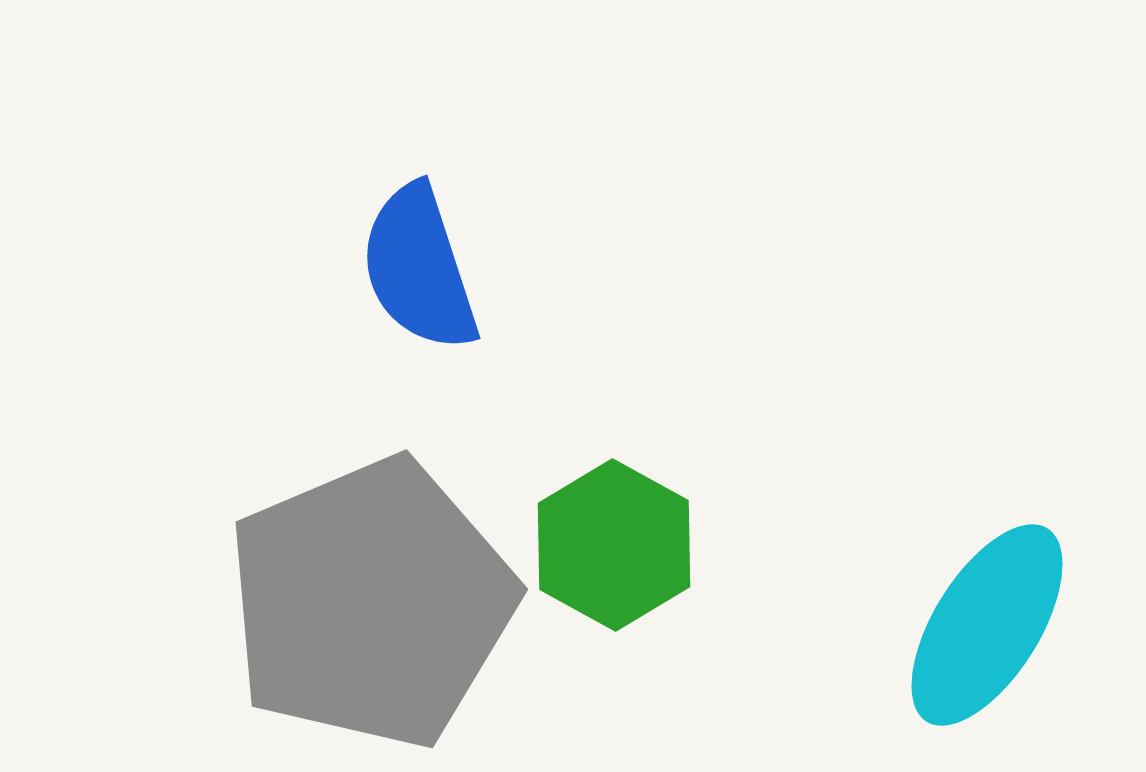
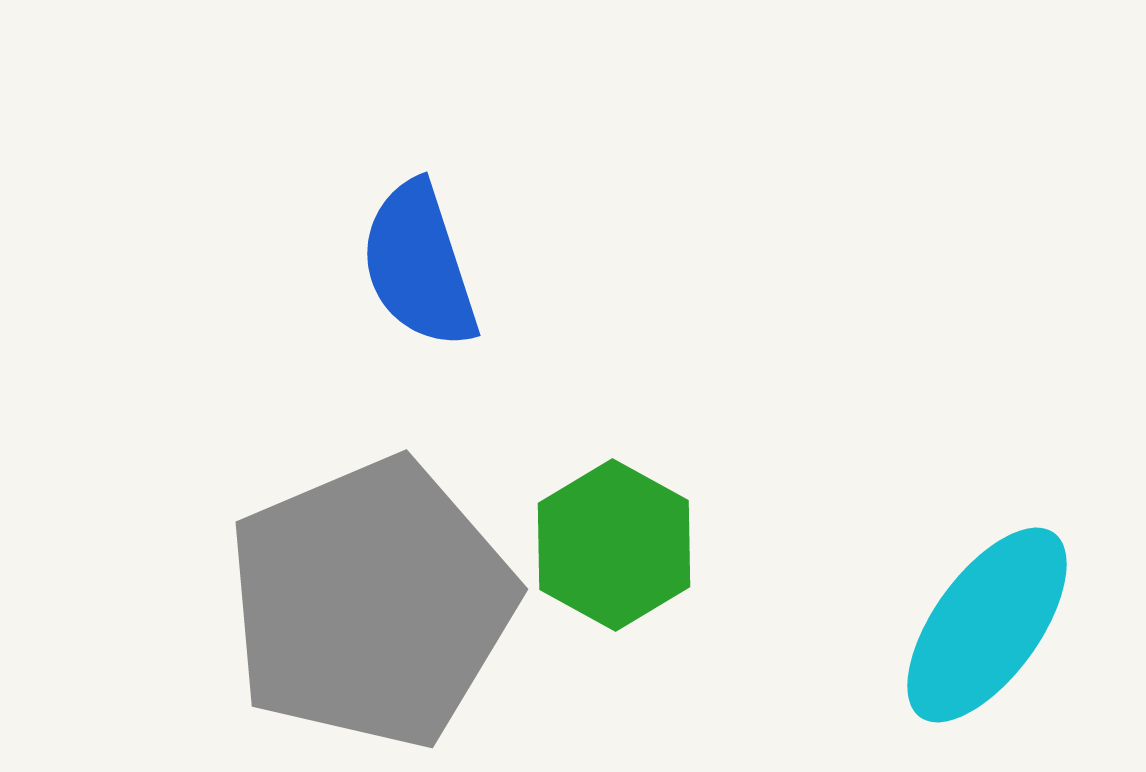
blue semicircle: moved 3 px up
cyan ellipse: rotated 4 degrees clockwise
